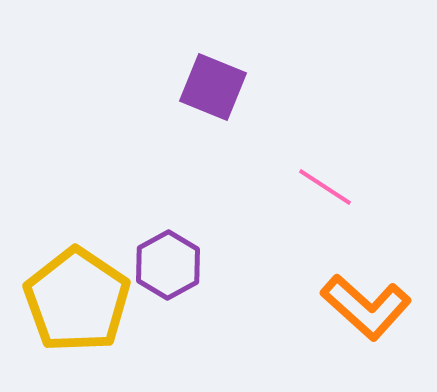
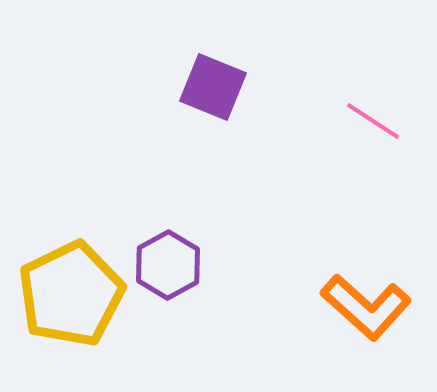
pink line: moved 48 px right, 66 px up
yellow pentagon: moved 6 px left, 6 px up; rotated 12 degrees clockwise
